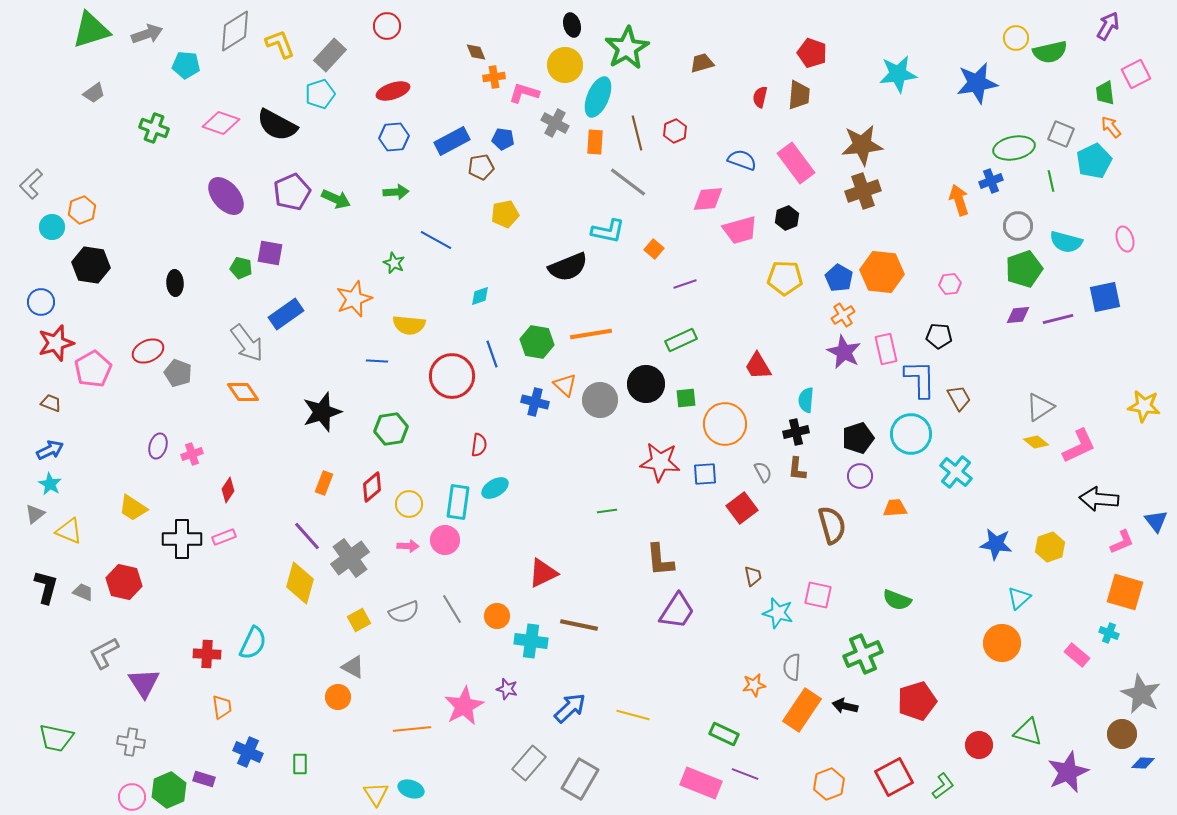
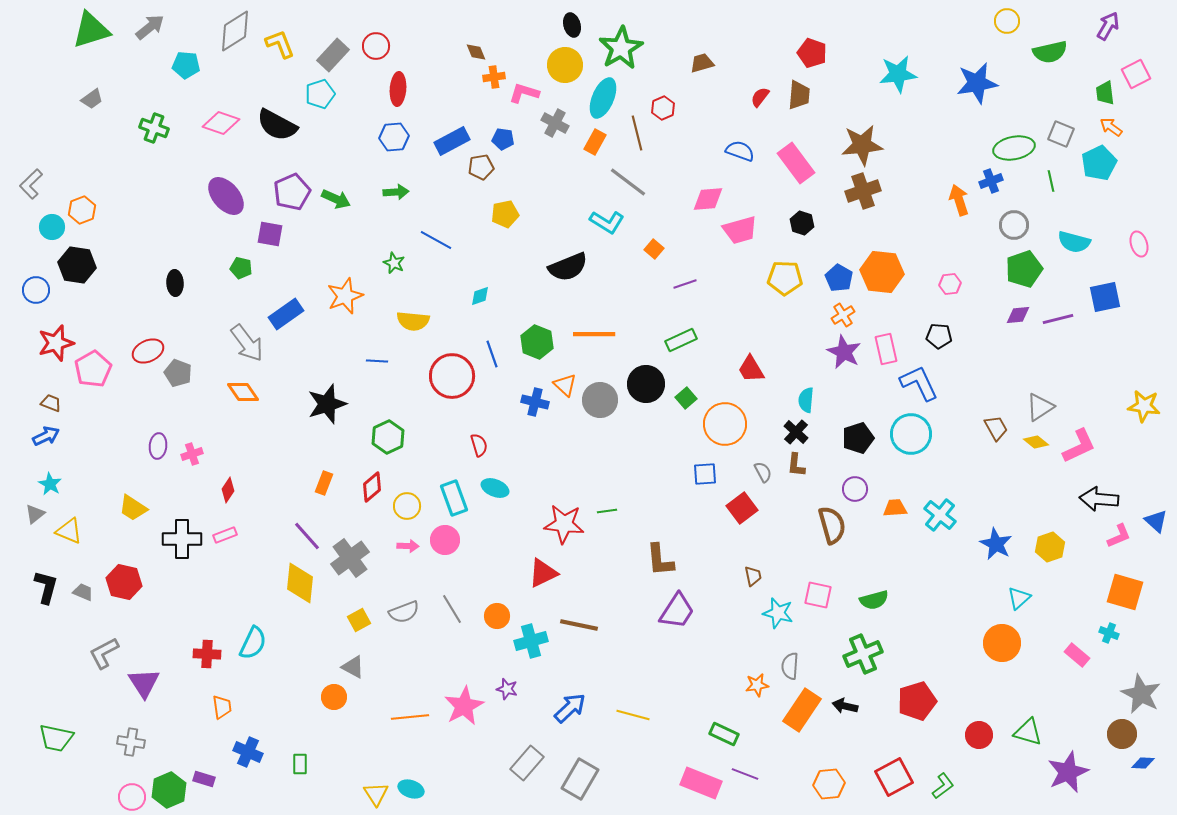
red circle at (387, 26): moved 11 px left, 20 px down
gray arrow at (147, 34): moved 3 px right, 7 px up; rotated 20 degrees counterclockwise
yellow circle at (1016, 38): moved 9 px left, 17 px up
green star at (627, 48): moved 6 px left
gray rectangle at (330, 55): moved 3 px right
red ellipse at (393, 91): moved 5 px right, 2 px up; rotated 68 degrees counterclockwise
gray trapezoid at (94, 93): moved 2 px left, 6 px down
cyan ellipse at (598, 97): moved 5 px right, 1 px down
red semicircle at (760, 97): rotated 25 degrees clockwise
orange arrow at (1111, 127): rotated 15 degrees counterclockwise
red hexagon at (675, 131): moved 12 px left, 23 px up
orange rectangle at (595, 142): rotated 25 degrees clockwise
blue semicircle at (742, 160): moved 2 px left, 9 px up
cyan pentagon at (1094, 161): moved 5 px right, 2 px down
black hexagon at (787, 218): moved 15 px right, 5 px down; rotated 20 degrees counterclockwise
gray circle at (1018, 226): moved 4 px left, 1 px up
cyan L-shape at (608, 231): moved 1 px left, 9 px up; rotated 20 degrees clockwise
pink ellipse at (1125, 239): moved 14 px right, 5 px down
cyan semicircle at (1066, 242): moved 8 px right
purple square at (270, 253): moved 19 px up
black hexagon at (91, 265): moved 14 px left
orange star at (354, 299): moved 9 px left, 3 px up
blue circle at (41, 302): moved 5 px left, 12 px up
yellow semicircle at (409, 325): moved 4 px right, 4 px up
orange line at (591, 334): moved 3 px right; rotated 9 degrees clockwise
green hexagon at (537, 342): rotated 12 degrees clockwise
red trapezoid at (758, 366): moved 7 px left, 3 px down
blue L-shape at (920, 379): moved 1 px left, 4 px down; rotated 24 degrees counterclockwise
green square at (686, 398): rotated 35 degrees counterclockwise
brown trapezoid at (959, 398): moved 37 px right, 30 px down
black star at (322, 412): moved 5 px right, 8 px up
green hexagon at (391, 429): moved 3 px left, 8 px down; rotated 16 degrees counterclockwise
black cross at (796, 432): rotated 35 degrees counterclockwise
red semicircle at (479, 445): rotated 25 degrees counterclockwise
purple ellipse at (158, 446): rotated 10 degrees counterclockwise
blue arrow at (50, 450): moved 4 px left, 14 px up
red star at (660, 462): moved 96 px left, 62 px down
brown L-shape at (797, 469): moved 1 px left, 4 px up
cyan cross at (956, 472): moved 16 px left, 43 px down
purple circle at (860, 476): moved 5 px left, 13 px down
cyan ellipse at (495, 488): rotated 52 degrees clockwise
cyan rectangle at (458, 502): moved 4 px left, 4 px up; rotated 28 degrees counterclockwise
yellow circle at (409, 504): moved 2 px left, 2 px down
blue triangle at (1156, 521): rotated 10 degrees counterclockwise
pink rectangle at (224, 537): moved 1 px right, 2 px up
pink L-shape at (1122, 542): moved 3 px left, 6 px up
blue star at (996, 544): rotated 20 degrees clockwise
yellow diamond at (300, 583): rotated 9 degrees counterclockwise
green semicircle at (897, 600): moved 23 px left; rotated 36 degrees counterclockwise
cyan cross at (531, 641): rotated 24 degrees counterclockwise
gray semicircle at (792, 667): moved 2 px left, 1 px up
orange star at (754, 685): moved 3 px right
orange circle at (338, 697): moved 4 px left
orange line at (412, 729): moved 2 px left, 12 px up
red circle at (979, 745): moved 10 px up
gray rectangle at (529, 763): moved 2 px left
orange hexagon at (829, 784): rotated 16 degrees clockwise
